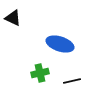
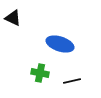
green cross: rotated 24 degrees clockwise
